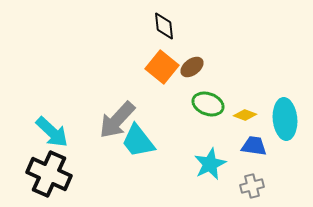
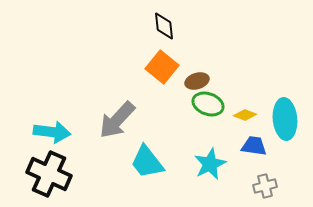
brown ellipse: moved 5 px right, 14 px down; rotated 20 degrees clockwise
cyan arrow: rotated 36 degrees counterclockwise
cyan trapezoid: moved 9 px right, 21 px down
gray cross: moved 13 px right
